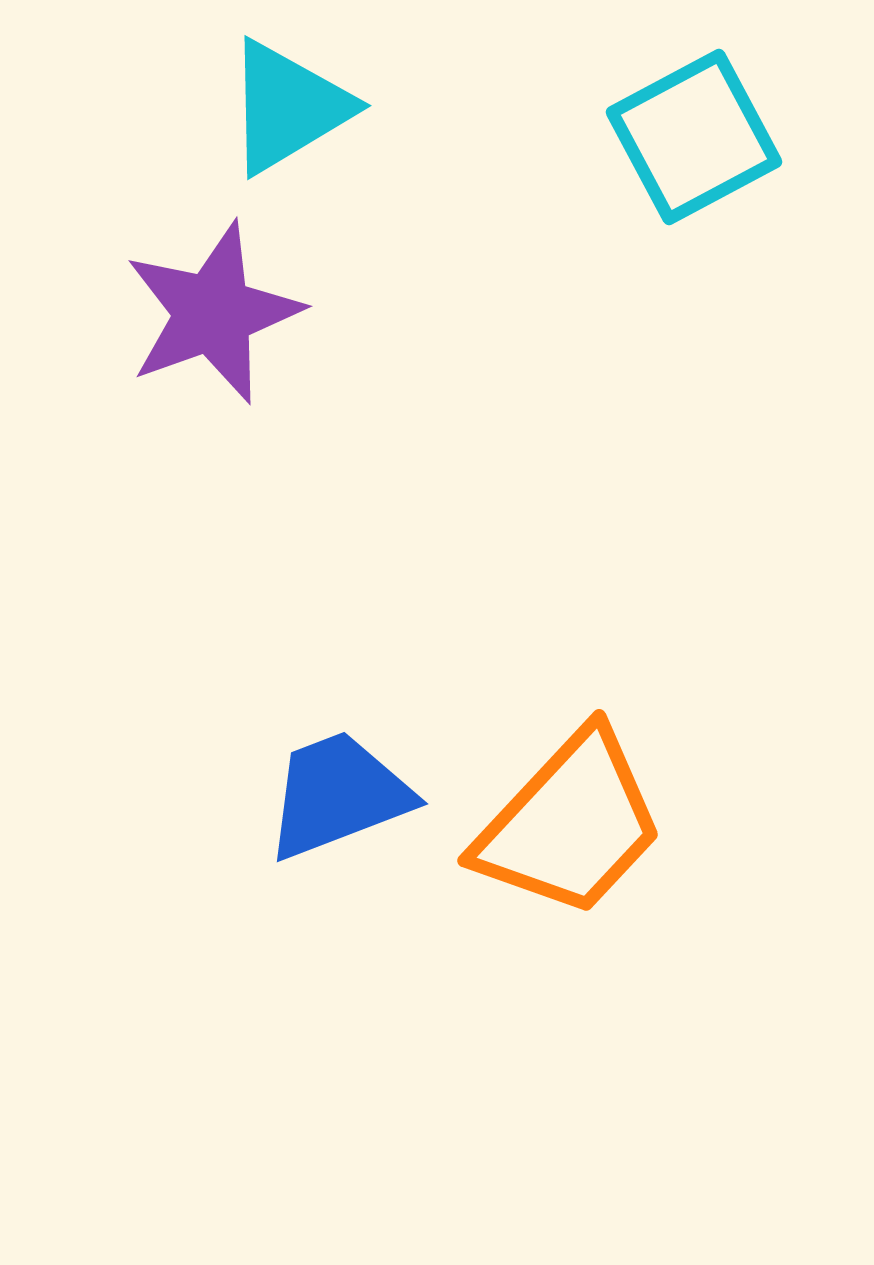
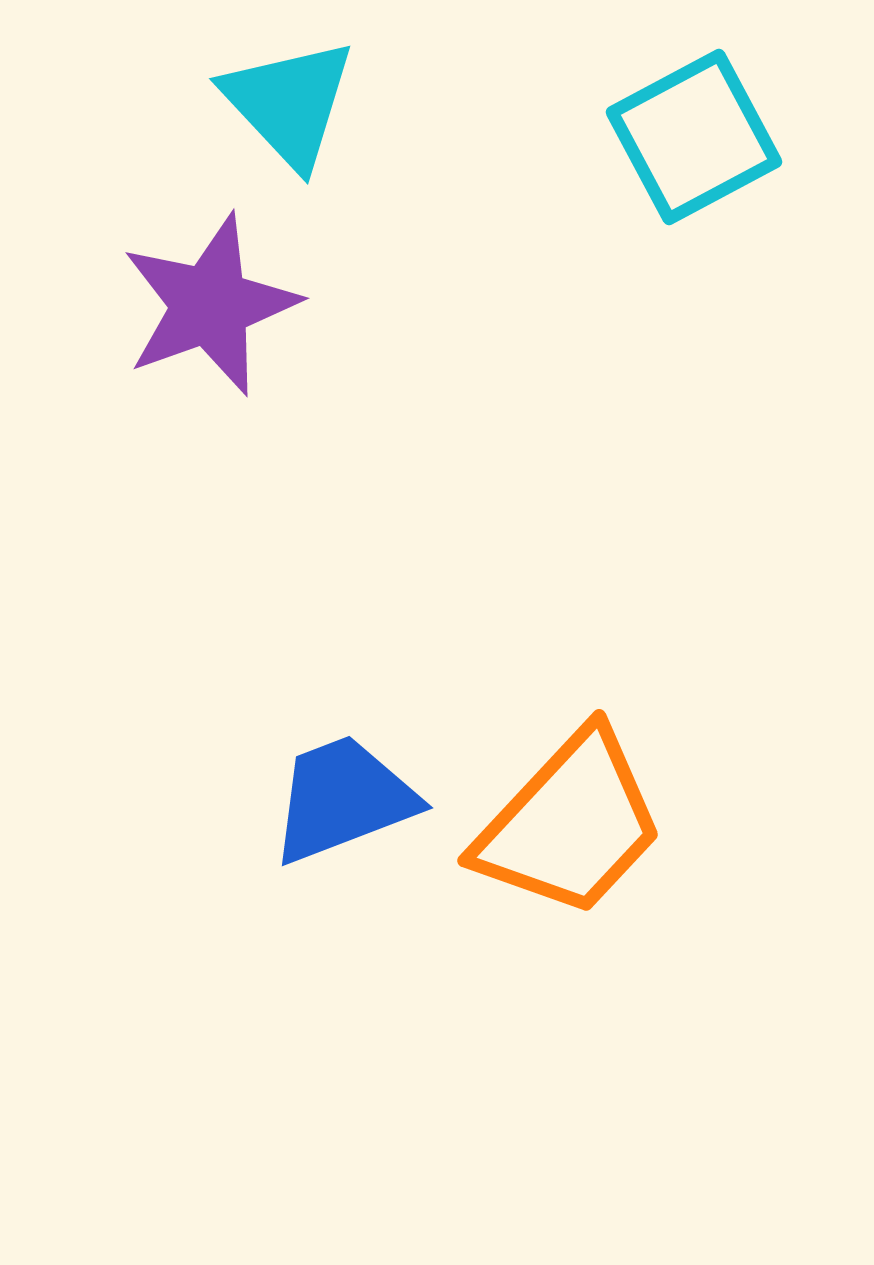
cyan triangle: moved 1 px right, 4 px up; rotated 42 degrees counterclockwise
purple star: moved 3 px left, 8 px up
blue trapezoid: moved 5 px right, 4 px down
